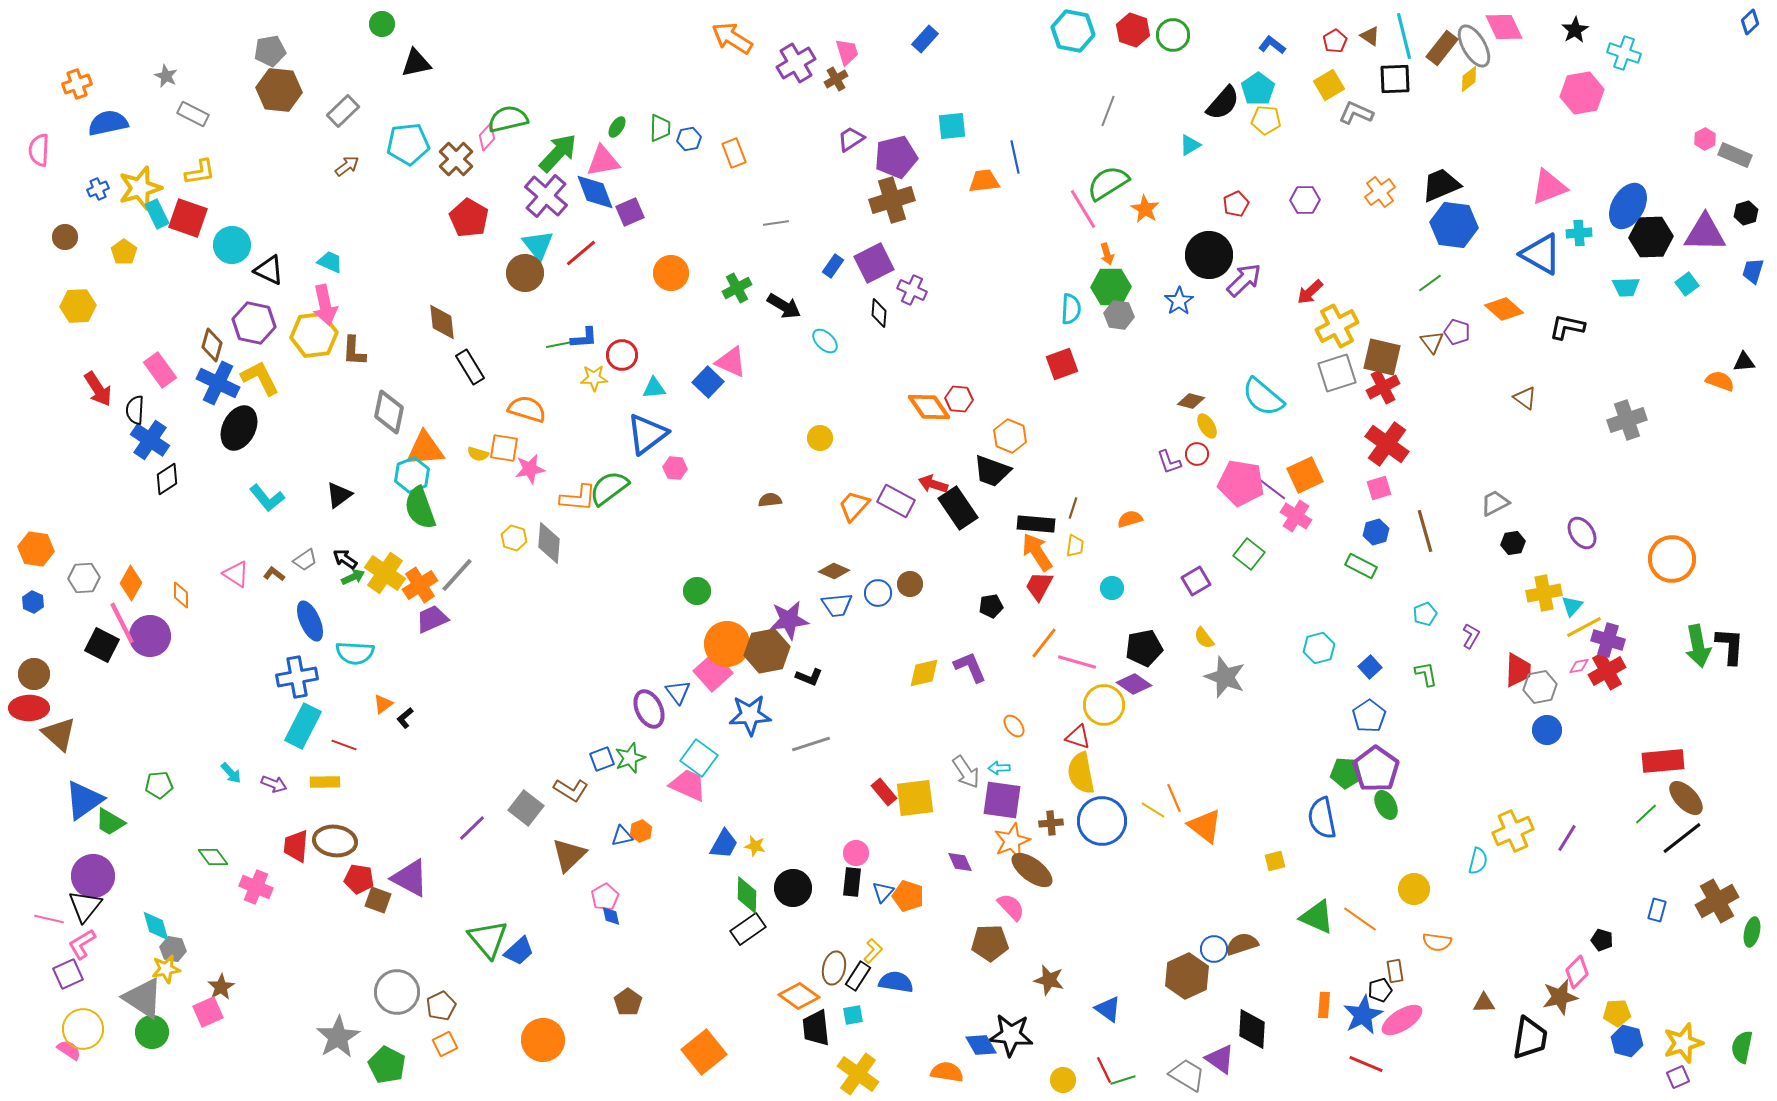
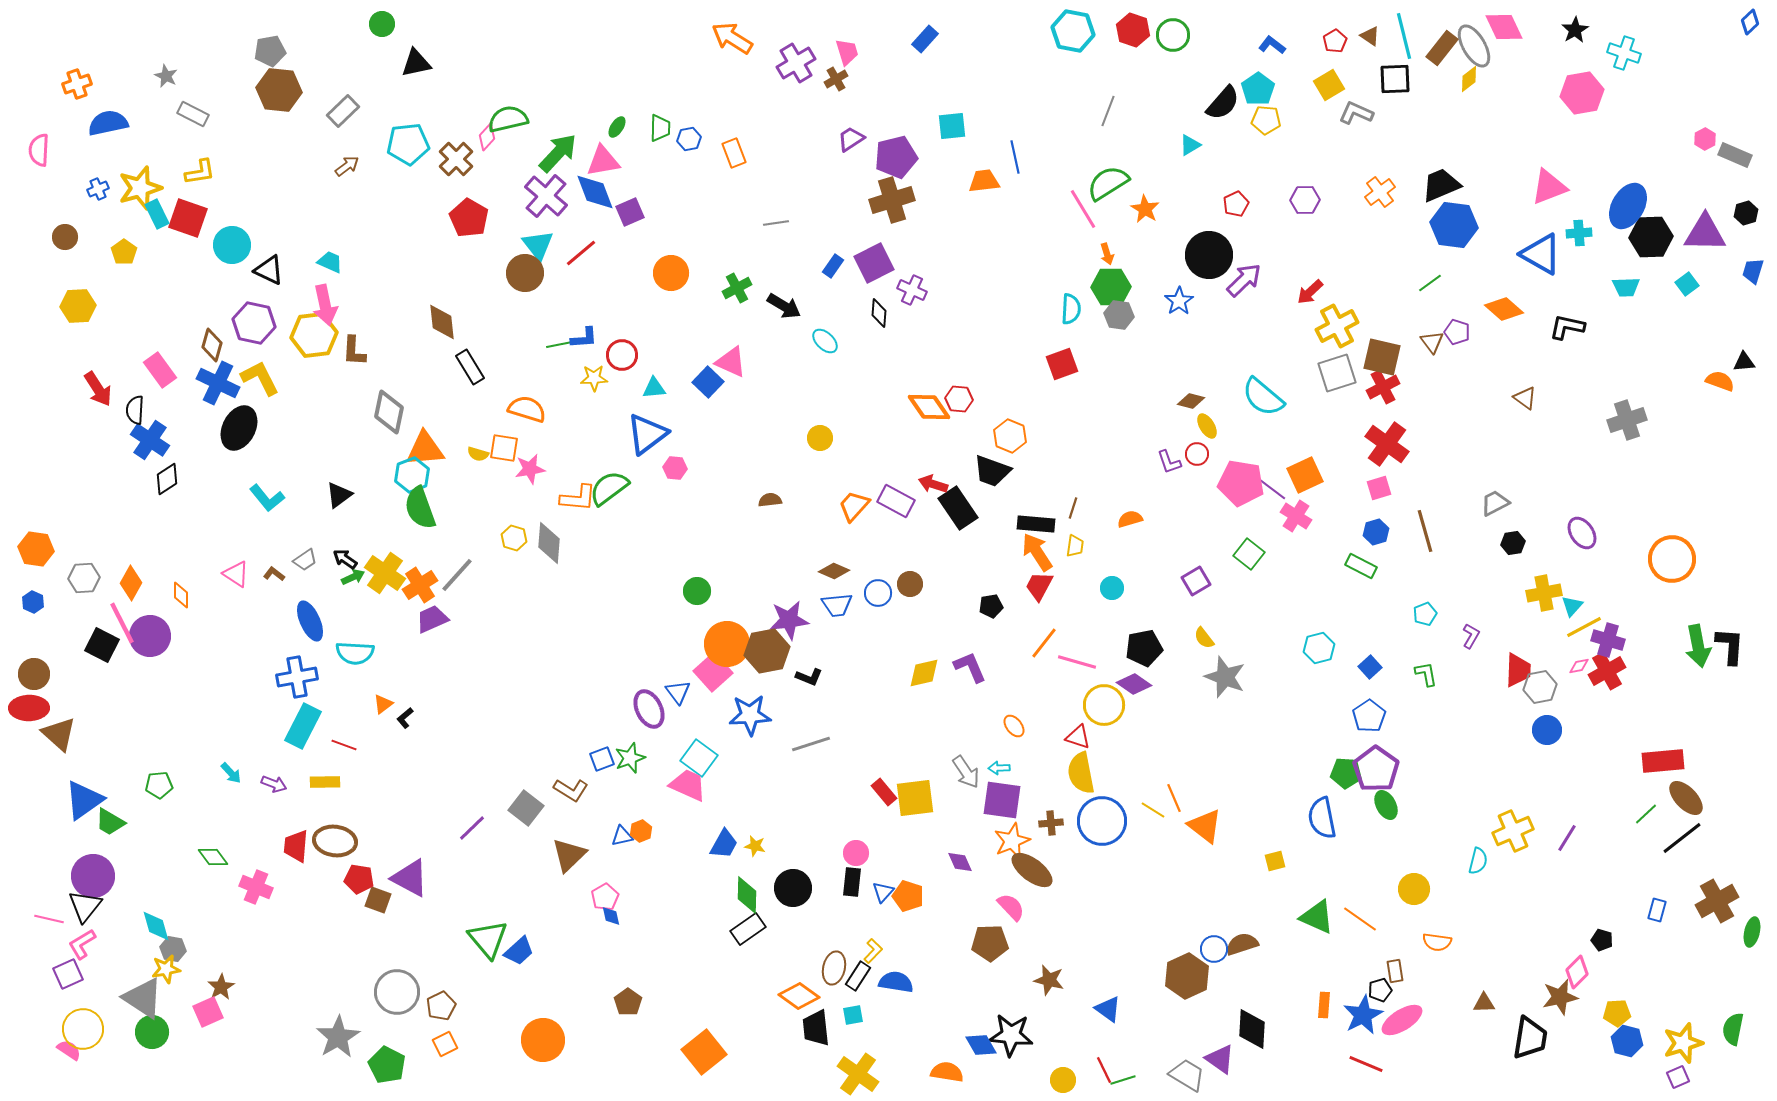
green semicircle at (1742, 1047): moved 9 px left, 18 px up
